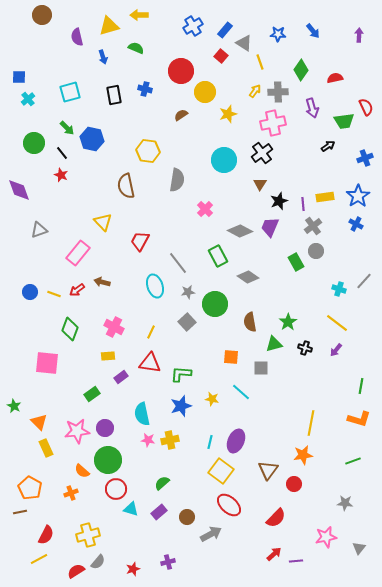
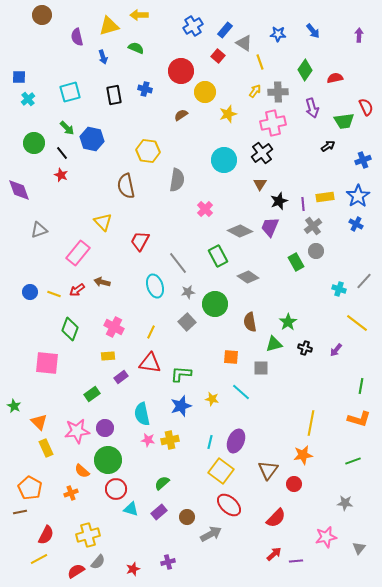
red square at (221, 56): moved 3 px left
green diamond at (301, 70): moved 4 px right
blue cross at (365, 158): moved 2 px left, 2 px down
yellow line at (337, 323): moved 20 px right
